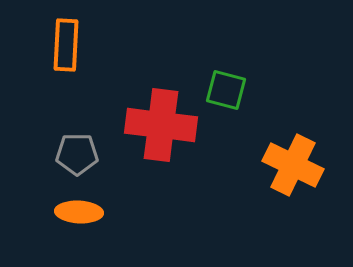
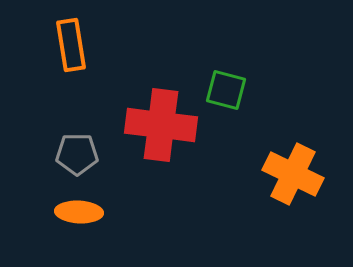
orange rectangle: moved 5 px right; rotated 12 degrees counterclockwise
orange cross: moved 9 px down
